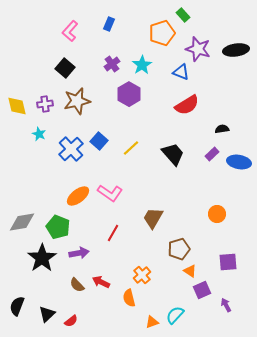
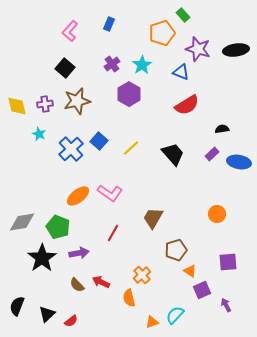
brown pentagon at (179, 249): moved 3 px left, 1 px down
